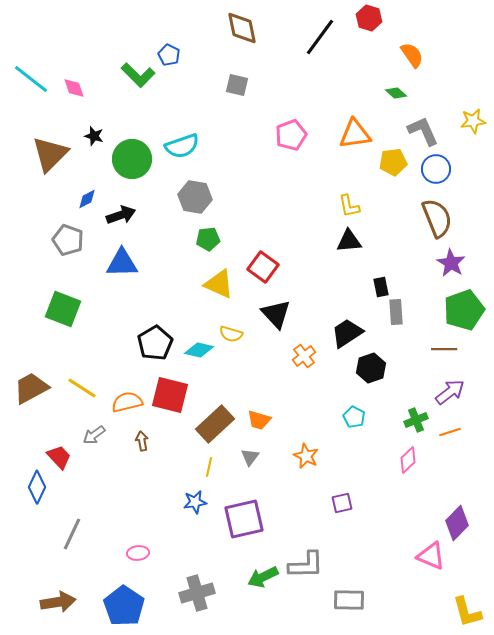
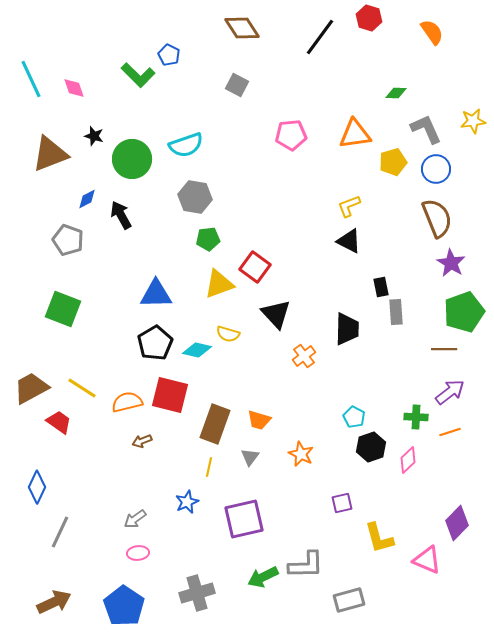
brown diamond at (242, 28): rotated 21 degrees counterclockwise
orange semicircle at (412, 55): moved 20 px right, 23 px up
cyan line at (31, 79): rotated 27 degrees clockwise
gray square at (237, 85): rotated 15 degrees clockwise
green diamond at (396, 93): rotated 40 degrees counterclockwise
gray L-shape at (423, 131): moved 3 px right, 2 px up
pink pentagon at (291, 135): rotated 16 degrees clockwise
cyan semicircle at (182, 146): moved 4 px right, 1 px up
brown triangle at (50, 154): rotated 24 degrees clockwise
yellow pentagon at (393, 162): rotated 8 degrees counterclockwise
yellow L-shape at (349, 206): rotated 80 degrees clockwise
black arrow at (121, 215): rotated 100 degrees counterclockwise
black triangle at (349, 241): rotated 32 degrees clockwise
blue triangle at (122, 263): moved 34 px right, 31 px down
red square at (263, 267): moved 8 px left
yellow triangle at (219, 284): rotated 44 degrees counterclockwise
green pentagon at (464, 310): moved 2 px down
black trapezoid at (347, 333): moved 4 px up; rotated 124 degrees clockwise
yellow semicircle at (231, 334): moved 3 px left
cyan diamond at (199, 350): moved 2 px left
black hexagon at (371, 368): moved 79 px down
green cross at (416, 420): moved 3 px up; rotated 25 degrees clockwise
brown rectangle at (215, 424): rotated 27 degrees counterclockwise
gray arrow at (94, 435): moved 41 px right, 84 px down
brown arrow at (142, 441): rotated 102 degrees counterclockwise
orange star at (306, 456): moved 5 px left, 2 px up
red trapezoid at (59, 457): moved 35 px up; rotated 12 degrees counterclockwise
blue star at (195, 502): moved 8 px left; rotated 15 degrees counterclockwise
gray line at (72, 534): moved 12 px left, 2 px up
pink triangle at (431, 556): moved 4 px left, 4 px down
gray rectangle at (349, 600): rotated 16 degrees counterclockwise
brown arrow at (58, 602): moved 4 px left; rotated 16 degrees counterclockwise
yellow L-shape at (467, 612): moved 88 px left, 74 px up
